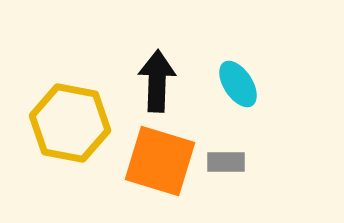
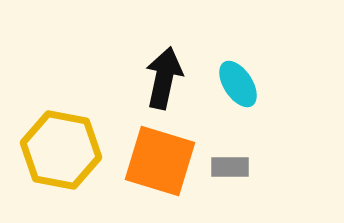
black arrow: moved 7 px right, 3 px up; rotated 10 degrees clockwise
yellow hexagon: moved 9 px left, 27 px down
gray rectangle: moved 4 px right, 5 px down
